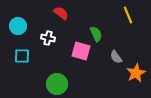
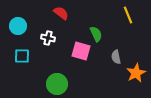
gray semicircle: rotated 24 degrees clockwise
